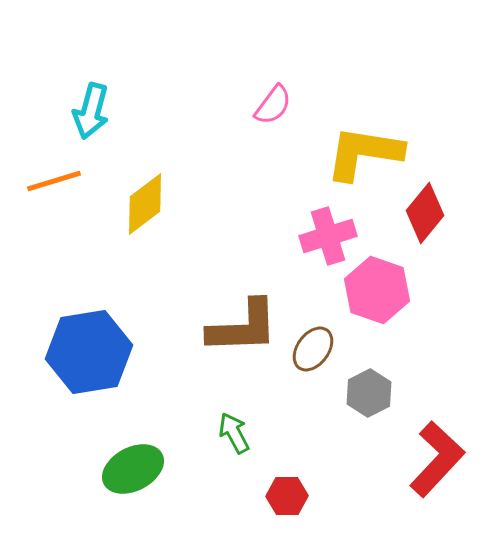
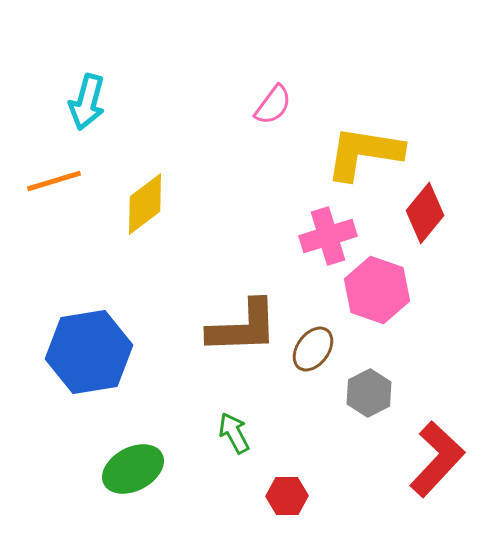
cyan arrow: moved 4 px left, 9 px up
